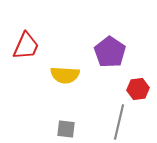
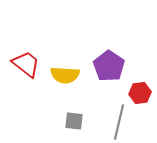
red trapezoid: moved 18 px down; rotated 76 degrees counterclockwise
purple pentagon: moved 1 px left, 14 px down
red hexagon: moved 2 px right, 4 px down
gray square: moved 8 px right, 8 px up
